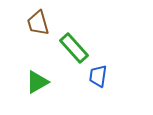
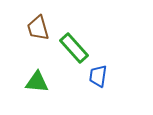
brown trapezoid: moved 5 px down
green triangle: rotated 35 degrees clockwise
